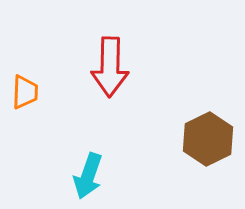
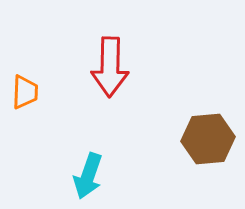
brown hexagon: rotated 21 degrees clockwise
